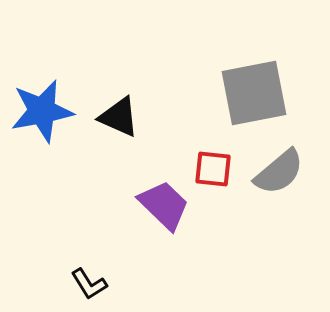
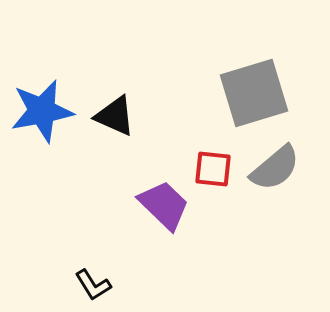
gray square: rotated 6 degrees counterclockwise
black triangle: moved 4 px left, 1 px up
gray semicircle: moved 4 px left, 4 px up
black L-shape: moved 4 px right, 1 px down
